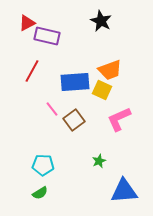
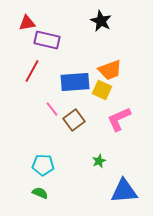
red triangle: rotated 18 degrees clockwise
purple rectangle: moved 4 px down
green semicircle: rotated 126 degrees counterclockwise
